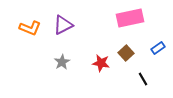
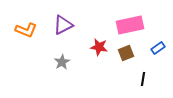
pink rectangle: moved 7 px down
orange L-shape: moved 4 px left, 2 px down
brown square: rotated 21 degrees clockwise
red star: moved 2 px left, 16 px up
black line: rotated 40 degrees clockwise
